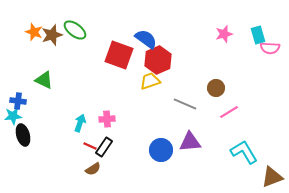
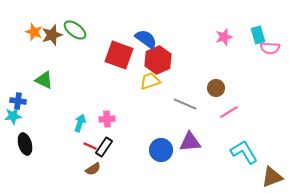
pink star: moved 3 px down
black ellipse: moved 2 px right, 9 px down
